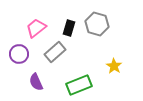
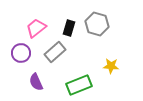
purple circle: moved 2 px right, 1 px up
yellow star: moved 3 px left; rotated 28 degrees counterclockwise
